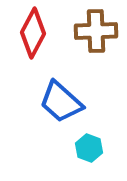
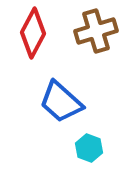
brown cross: rotated 15 degrees counterclockwise
